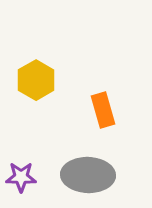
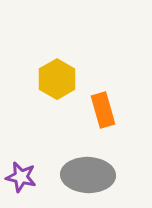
yellow hexagon: moved 21 px right, 1 px up
purple star: rotated 12 degrees clockwise
